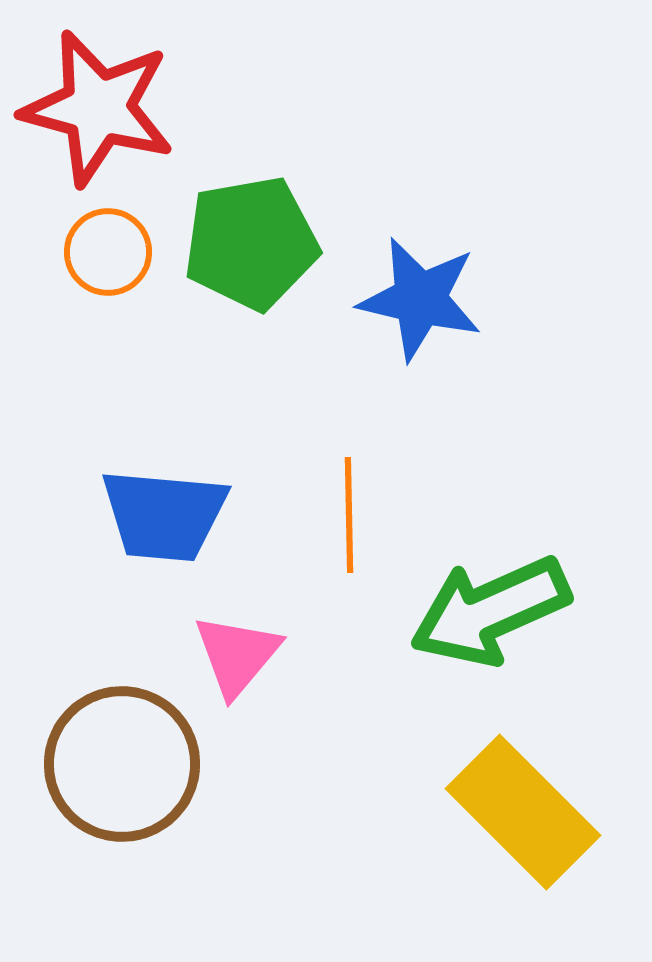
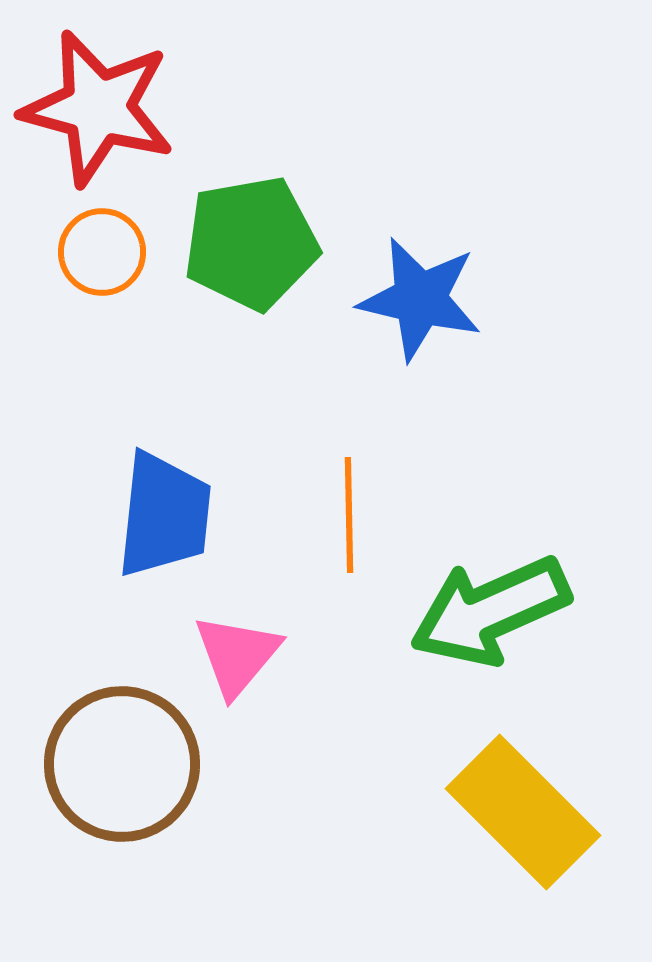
orange circle: moved 6 px left
blue trapezoid: rotated 89 degrees counterclockwise
